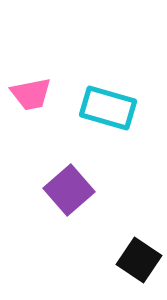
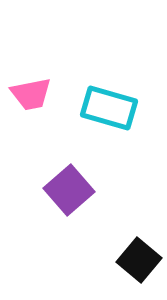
cyan rectangle: moved 1 px right
black square: rotated 6 degrees clockwise
